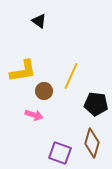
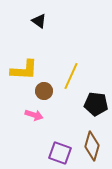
yellow L-shape: moved 1 px right, 1 px up; rotated 12 degrees clockwise
brown diamond: moved 3 px down
